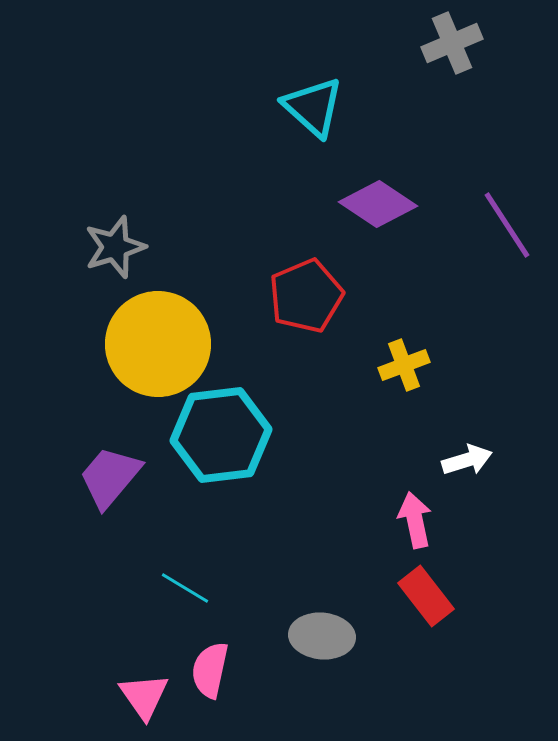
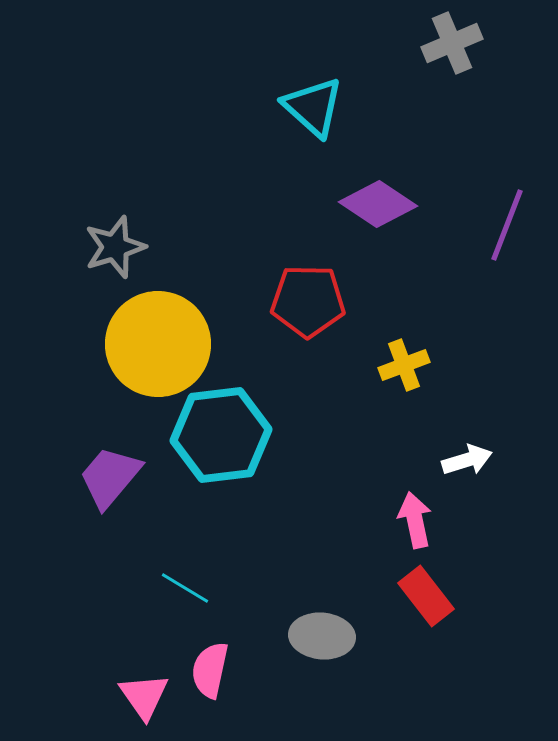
purple line: rotated 54 degrees clockwise
red pentagon: moved 2 px right, 5 px down; rotated 24 degrees clockwise
